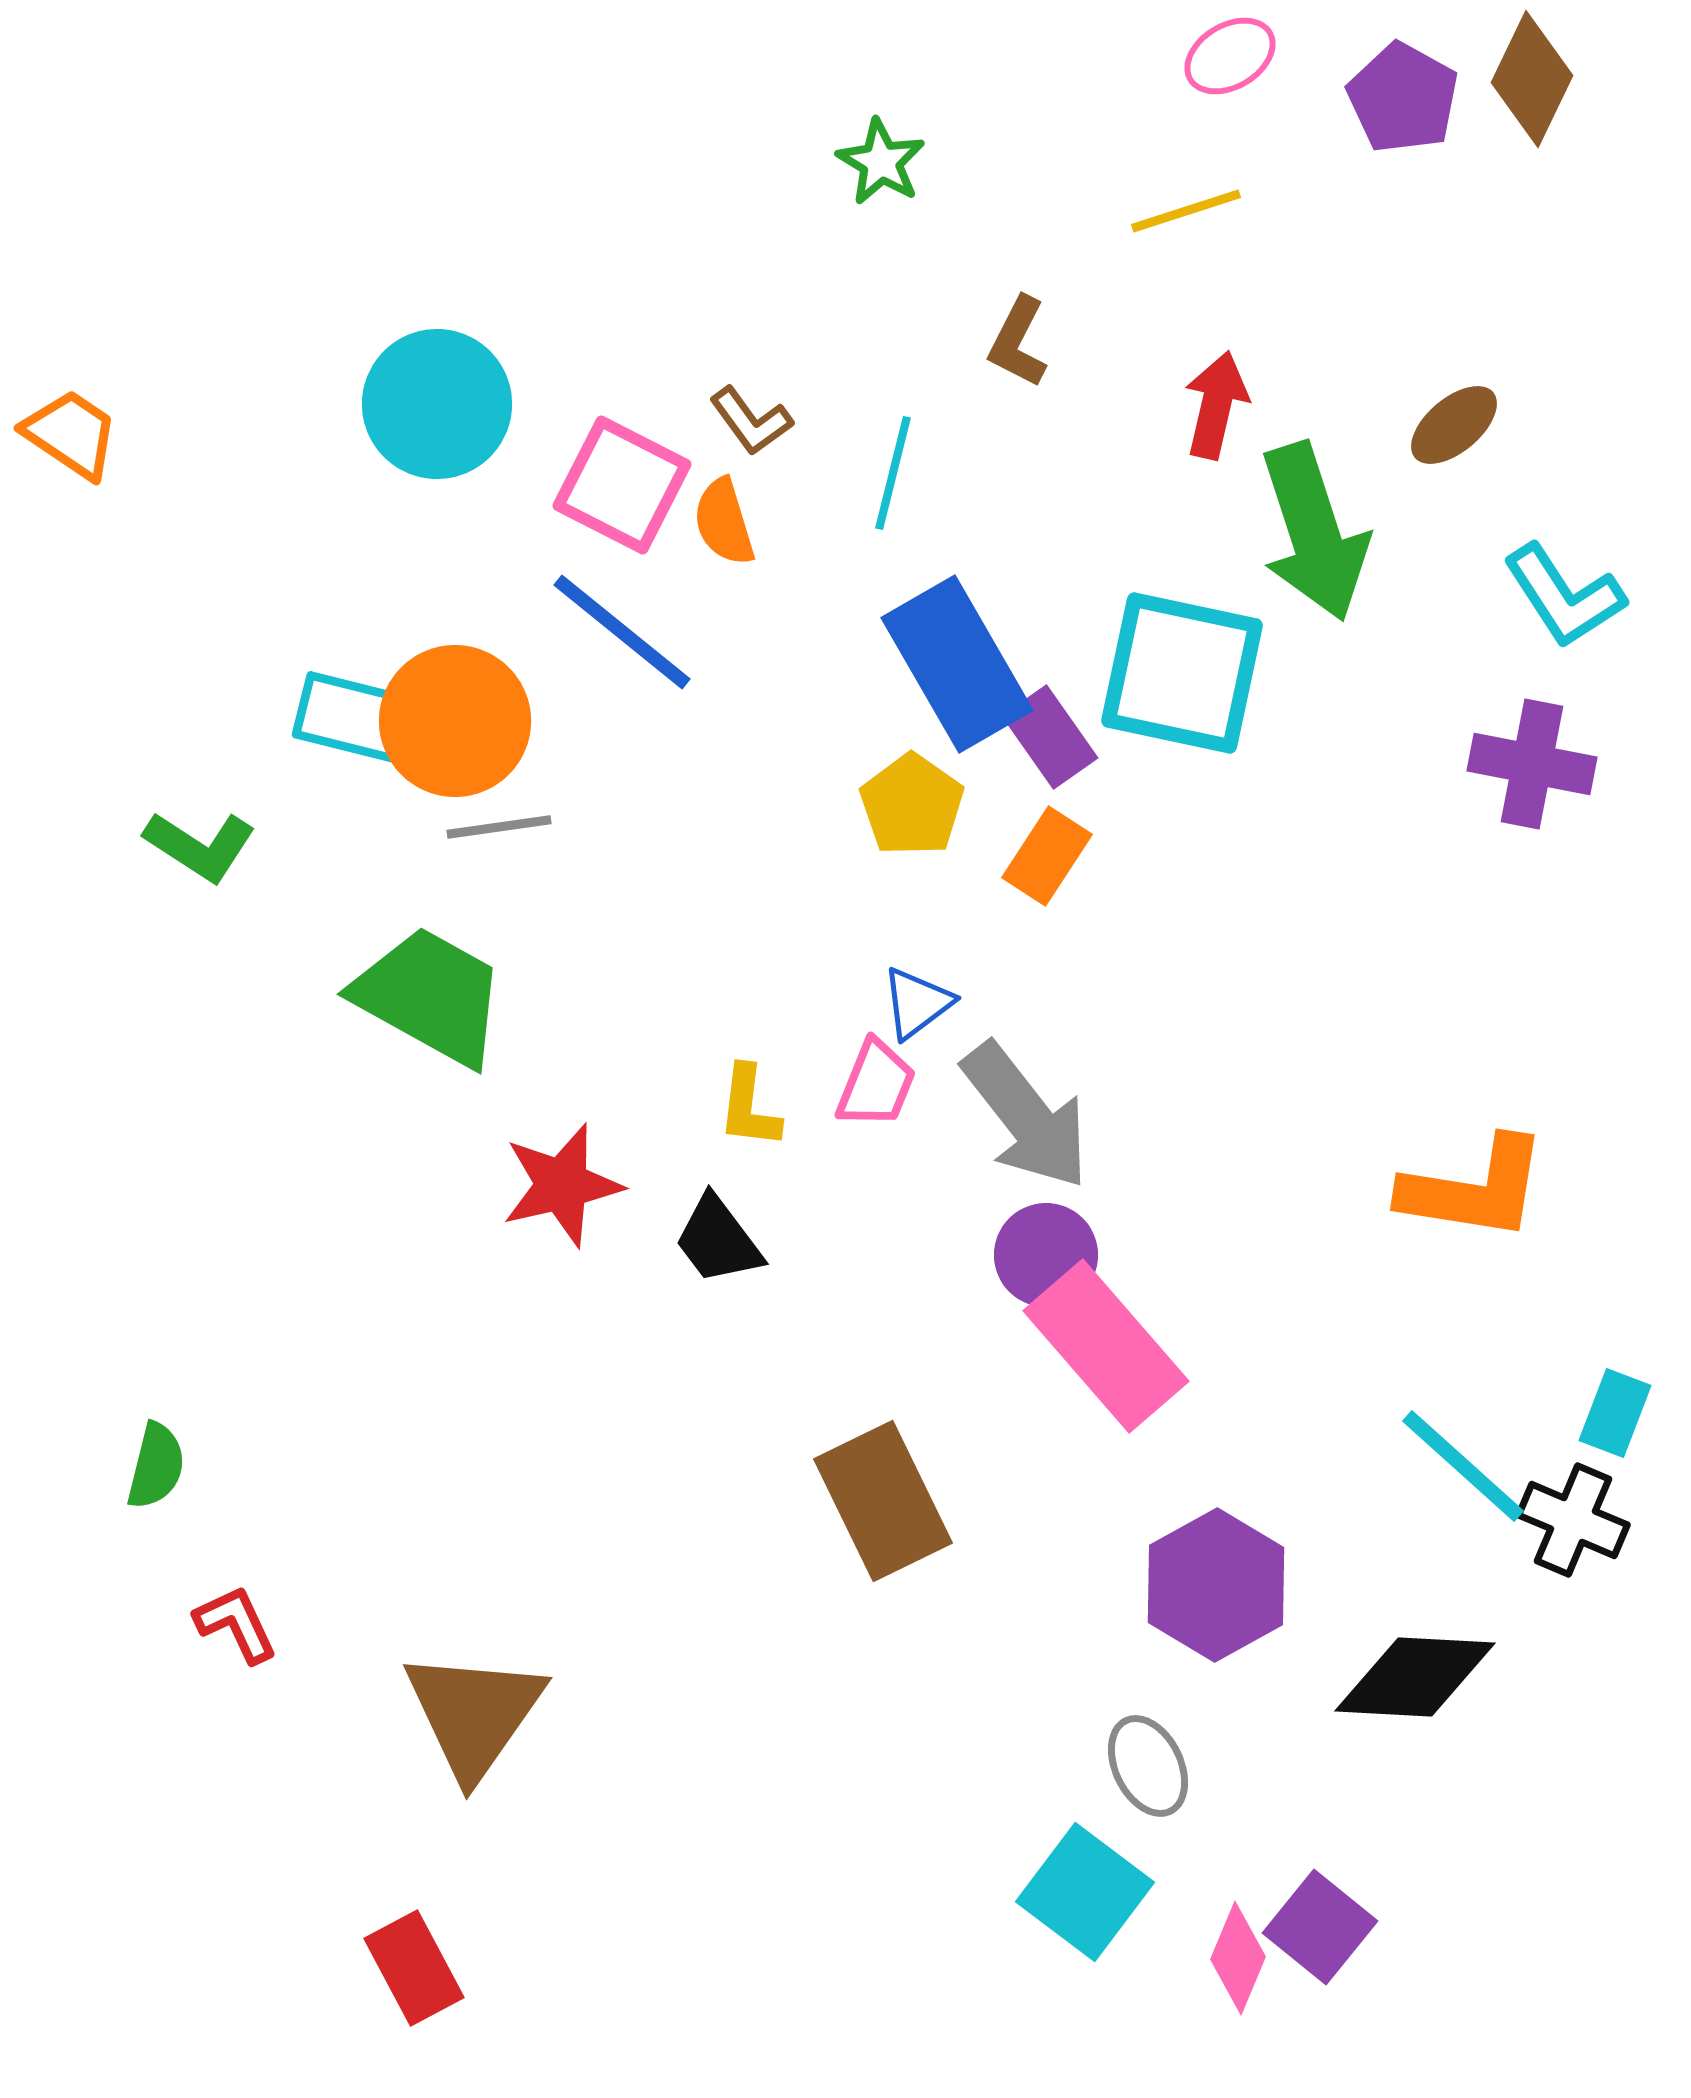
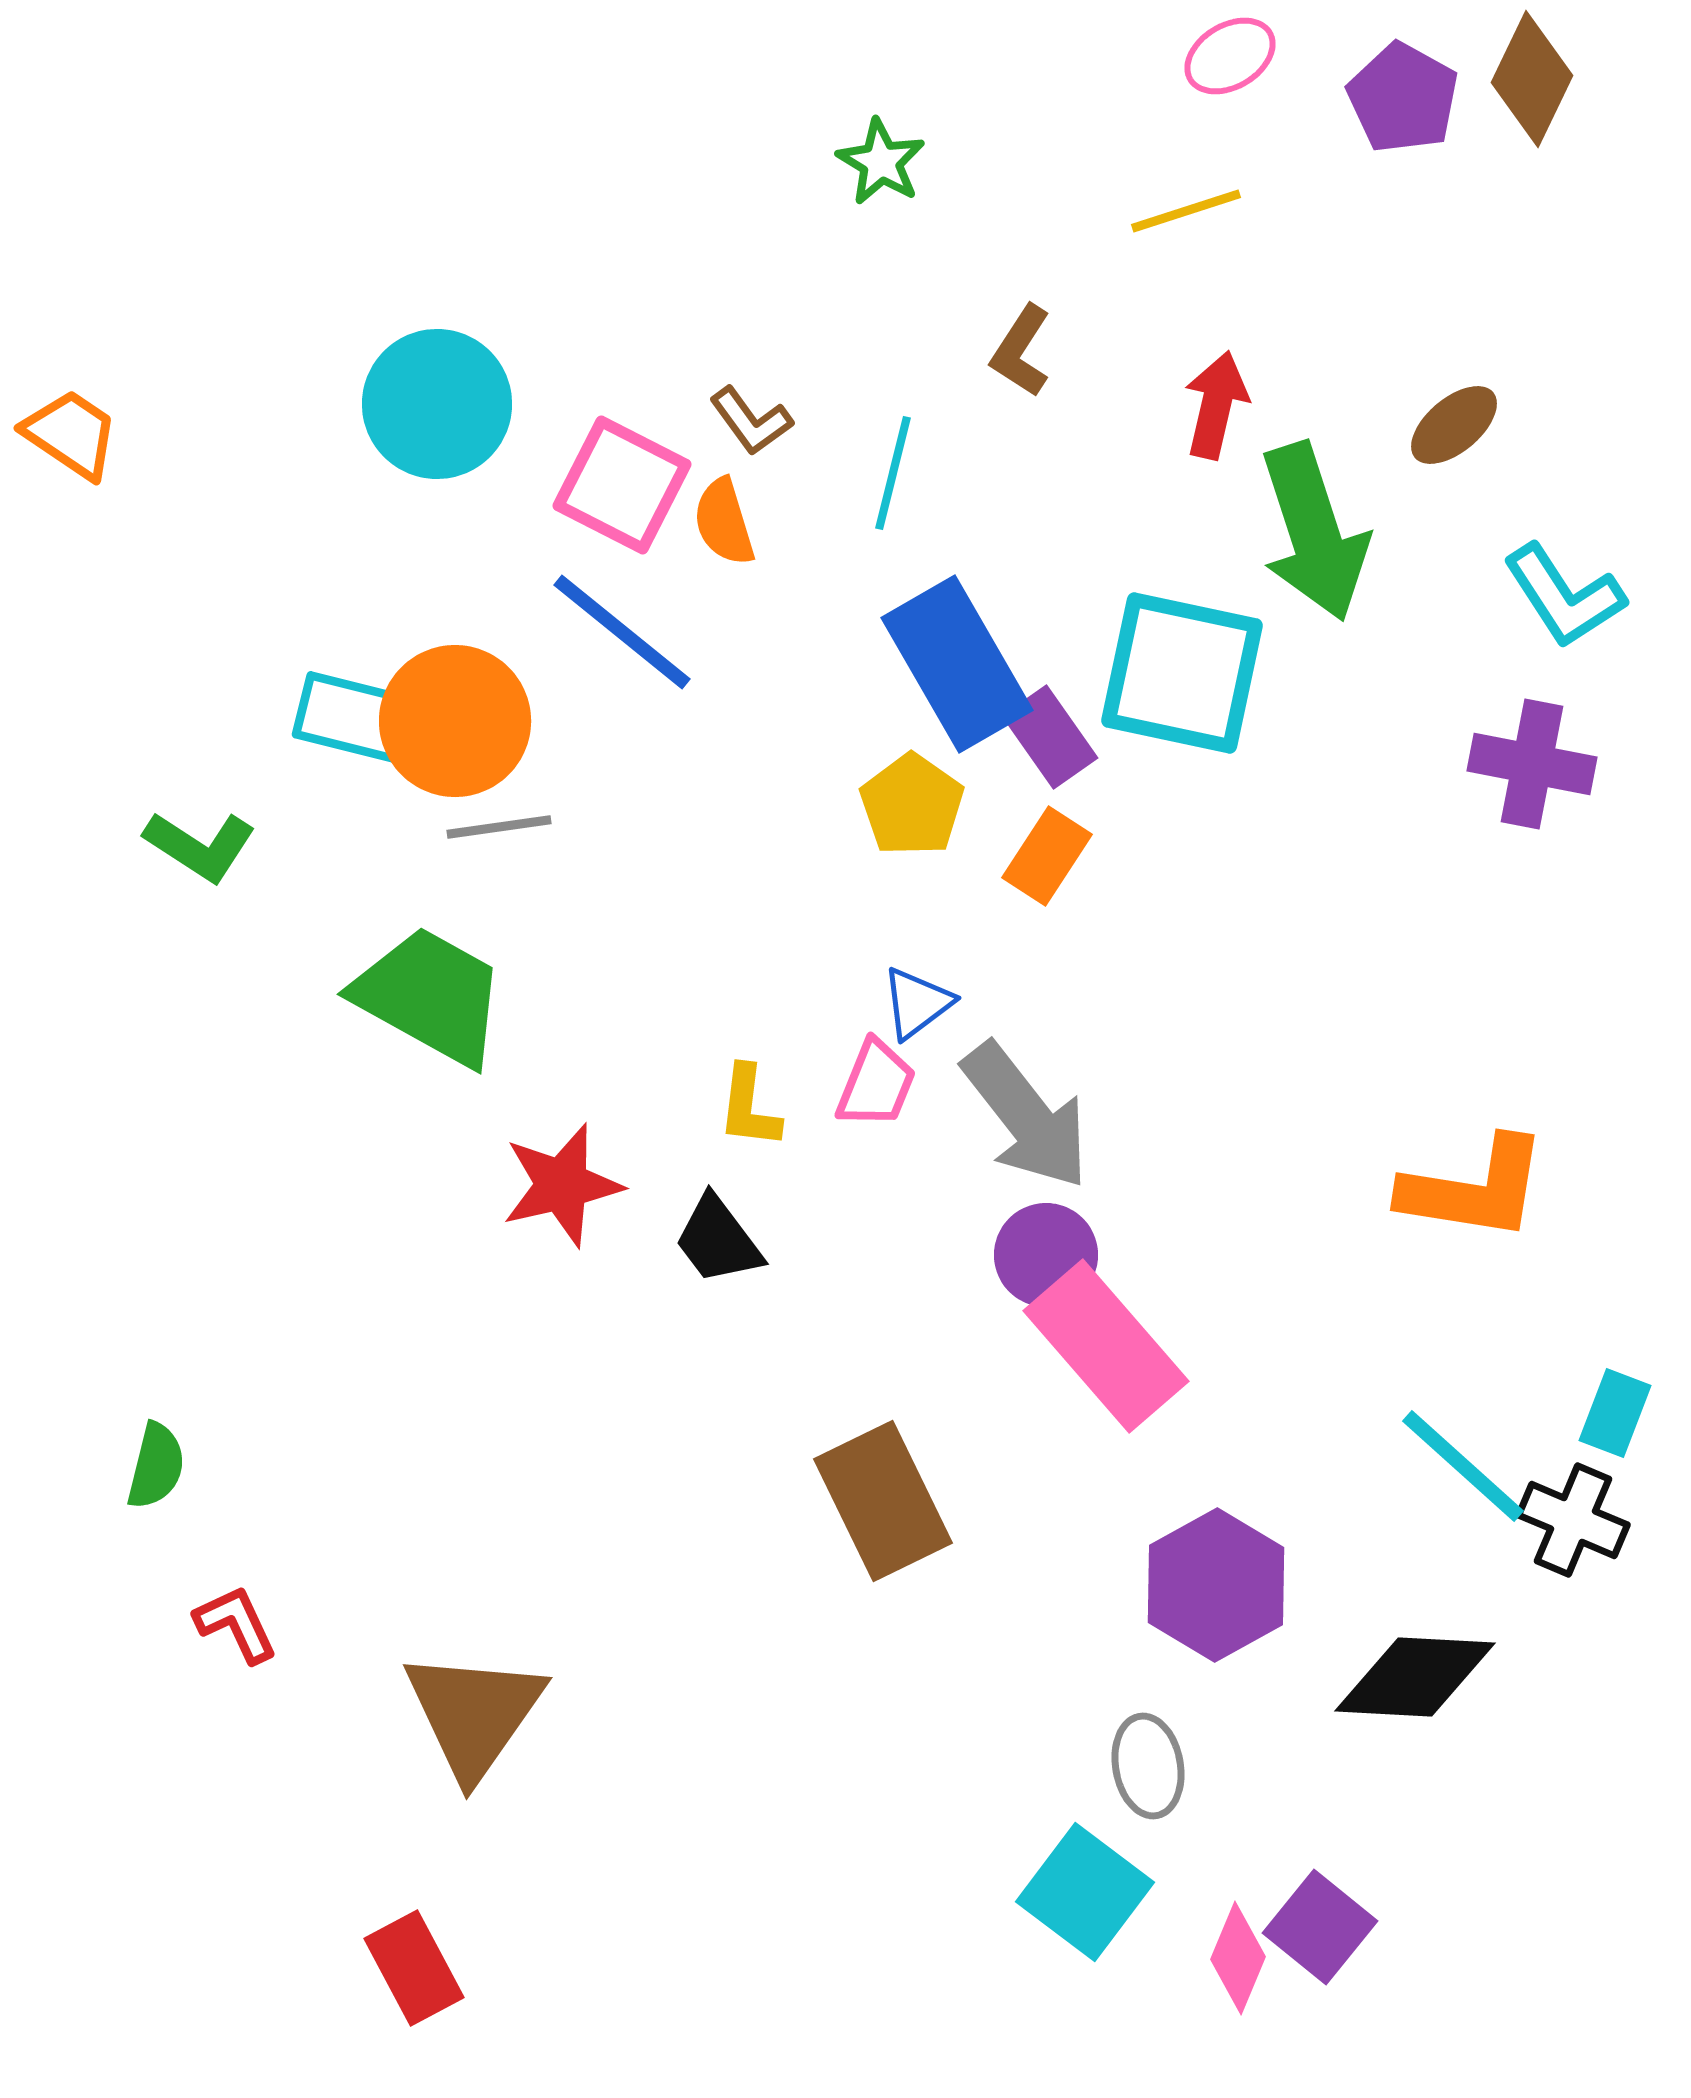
brown L-shape at (1018, 342): moved 3 px right, 9 px down; rotated 6 degrees clockwise
gray ellipse at (1148, 1766): rotated 16 degrees clockwise
